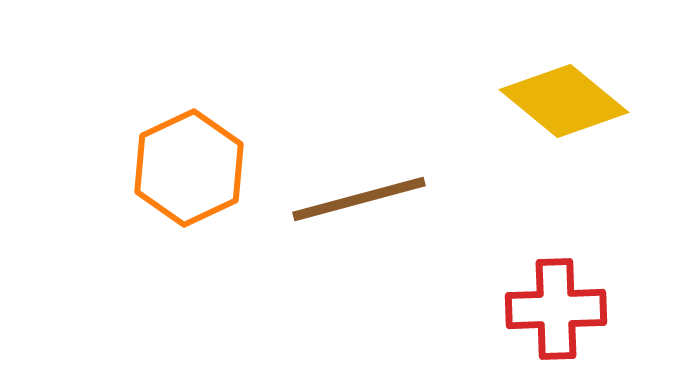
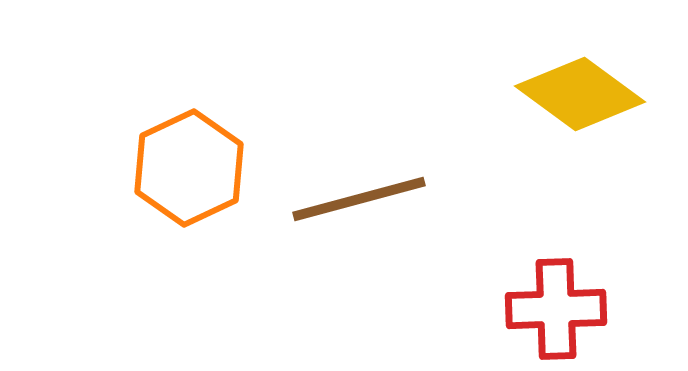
yellow diamond: moved 16 px right, 7 px up; rotated 3 degrees counterclockwise
